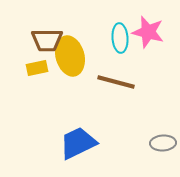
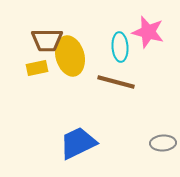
cyan ellipse: moved 9 px down
